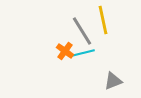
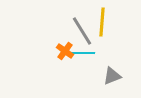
yellow line: moved 1 px left, 2 px down; rotated 16 degrees clockwise
cyan line: rotated 15 degrees clockwise
gray triangle: moved 1 px left, 5 px up
